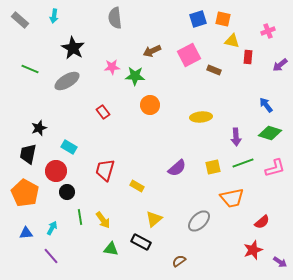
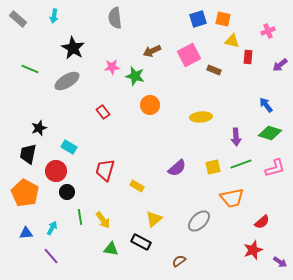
gray rectangle at (20, 20): moved 2 px left, 1 px up
green star at (135, 76): rotated 12 degrees clockwise
green line at (243, 163): moved 2 px left, 1 px down
